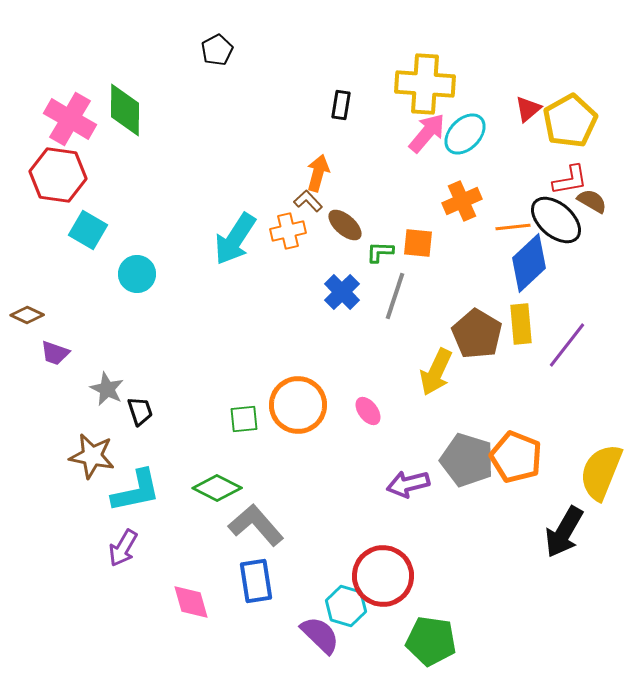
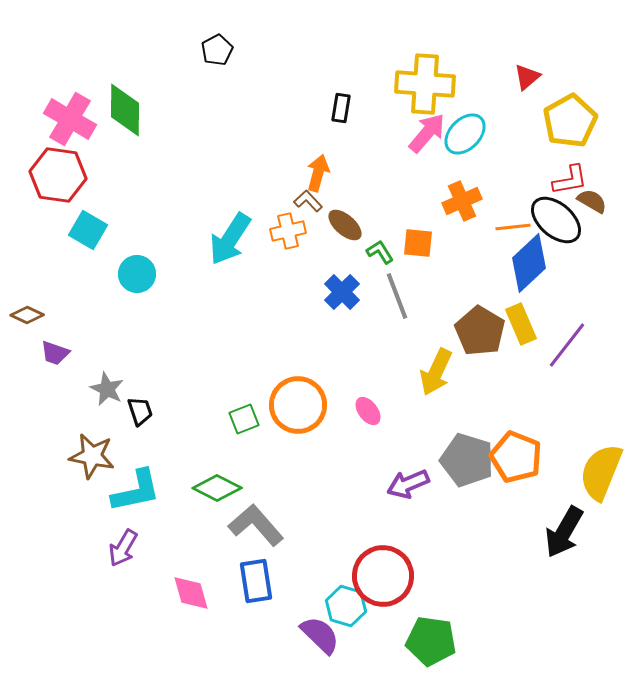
black rectangle at (341, 105): moved 3 px down
red triangle at (528, 109): moved 1 px left, 32 px up
cyan arrow at (235, 239): moved 5 px left
green L-shape at (380, 252): rotated 56 degrees clockwise
gray line at (395, 296): moved 2 px right; rotated 39 degrees counterclockwise
yellow rectangle at (521, 324): rotated 18 degrees counterclockwise
brown pentagon at (477, 334): moved 3 px right, 3 px up
green square at (244, 419): rotated 16 degrees counterclockwise
purple arrow at (408, 484): rotated 9 degrees counterclockwise
pink diamond at (191, 602): moved 9 px up
